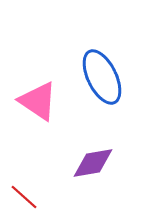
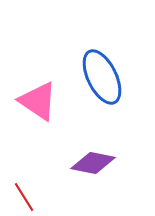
purple diamond: rotated 21 degrees clockwise
red line: rotated 16 degrees clockwise
